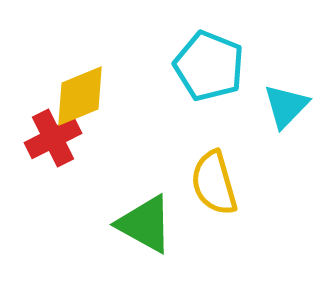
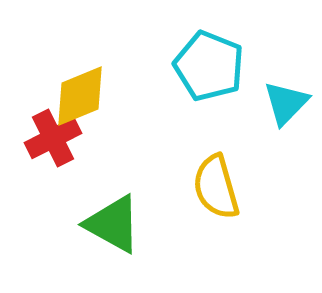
cyan triangle: moved 3 px up
yellow semicircle: moved 2 px right, 4 px down
green triangle: moved 32 px left
